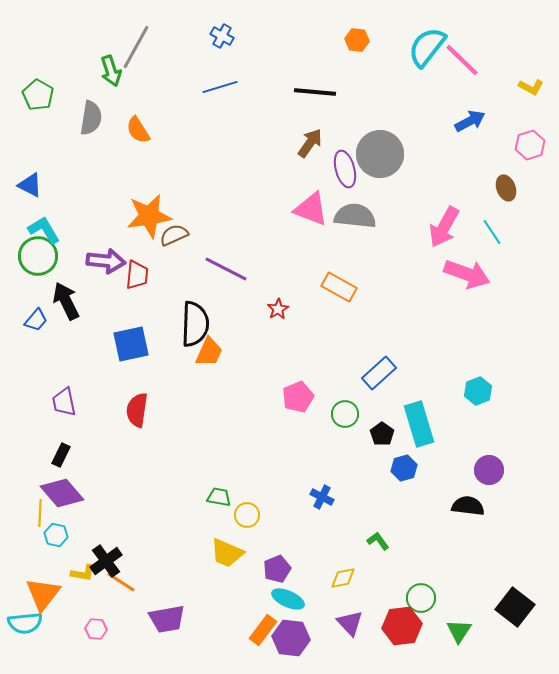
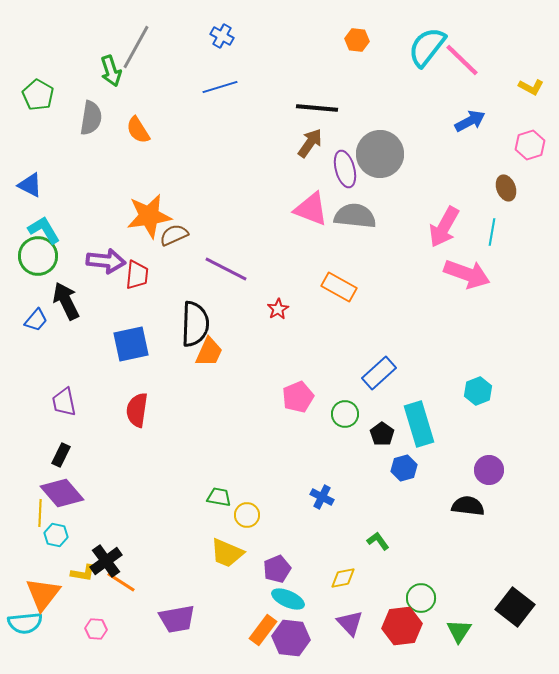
black line at (315, 92): moved 2 px right, 16 px down
cyan line at (492, 232): rotated 44 degrees clockwise
purple trapezoid at (167, 619): moved 10 px right
